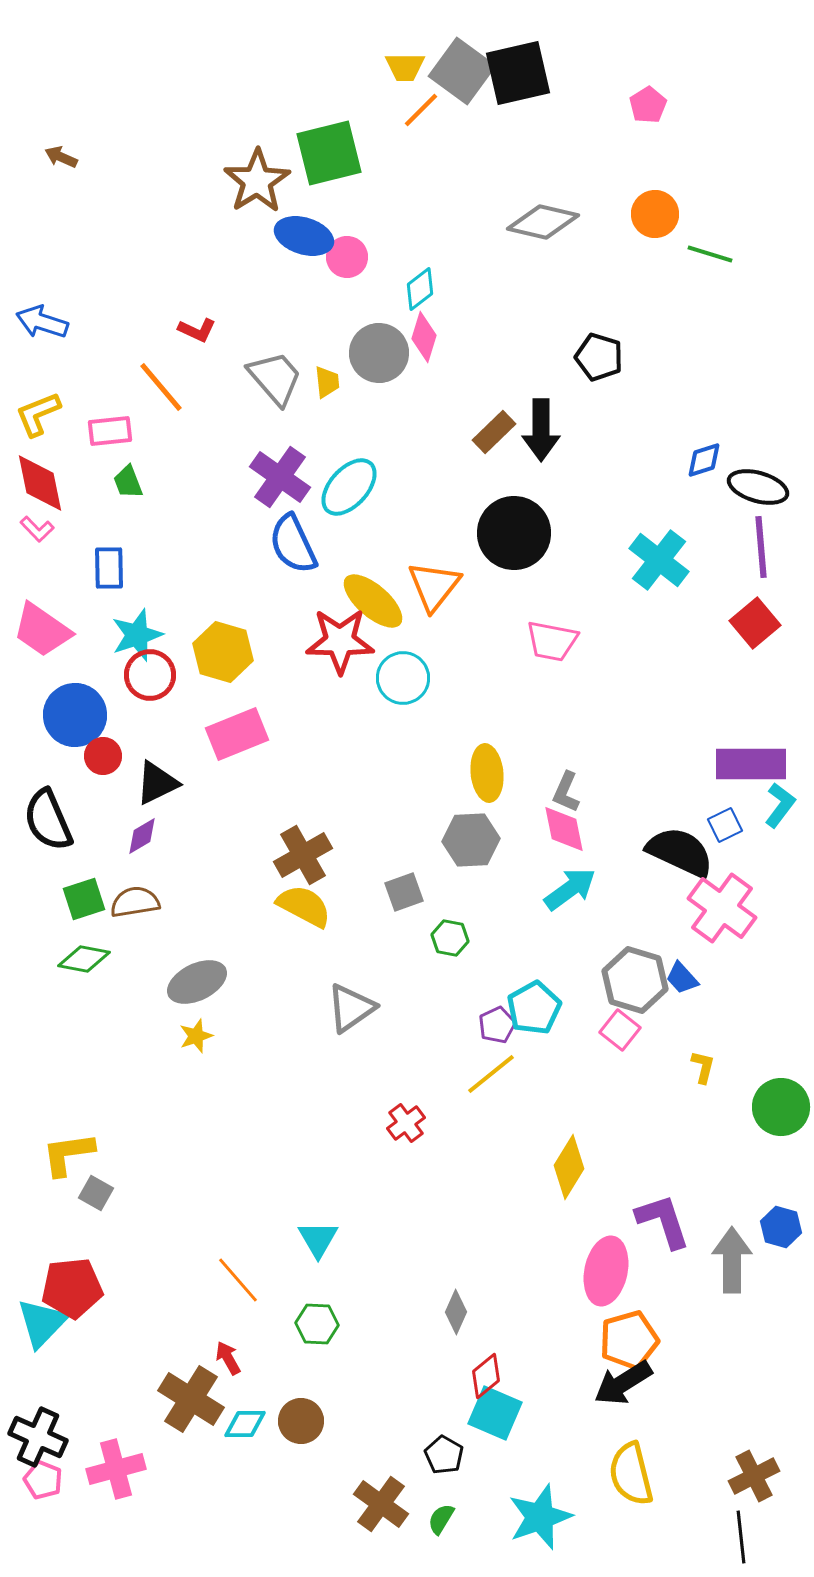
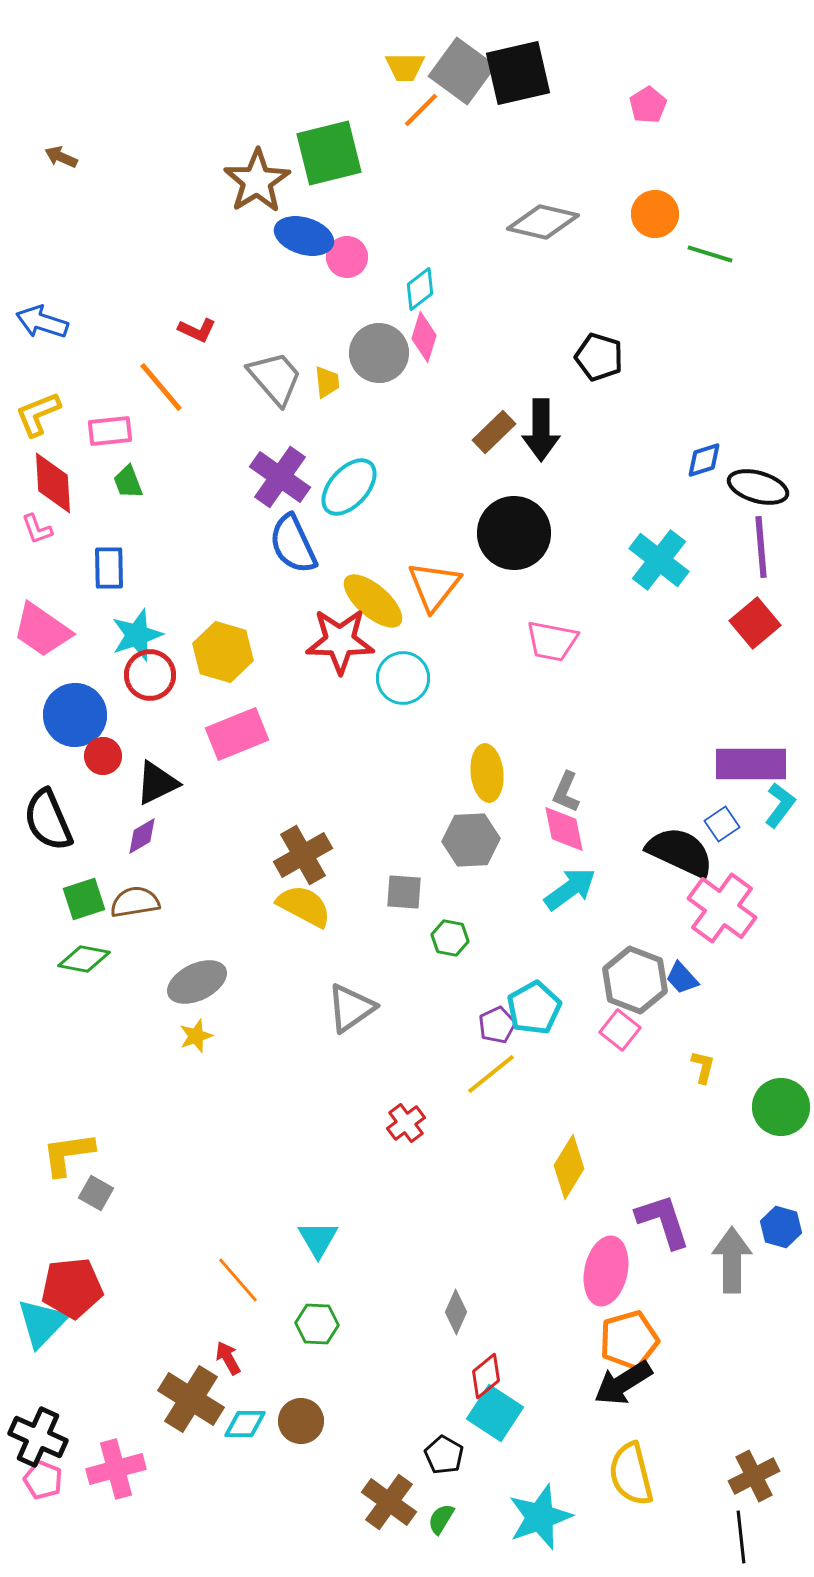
red diamond at (40, 483): moved 13 px right; rotated 8 degrees clockwise
pink L-shape at (37, 529): rotated 24 degrees clockwise
blue square at (725, 825): moved 3 px left, 1 px up; rotated 8 degrees counterclockwise
gray square at (404, 892): rotated 24 degrees clockwise
gray hexagon at (635, 980): rotated 4 degrees clockwise
cyan square at (495, 1413): rotated 10 degrees clockwise
brown cross at (381, 1504): moved 8 px right, 2 px up
